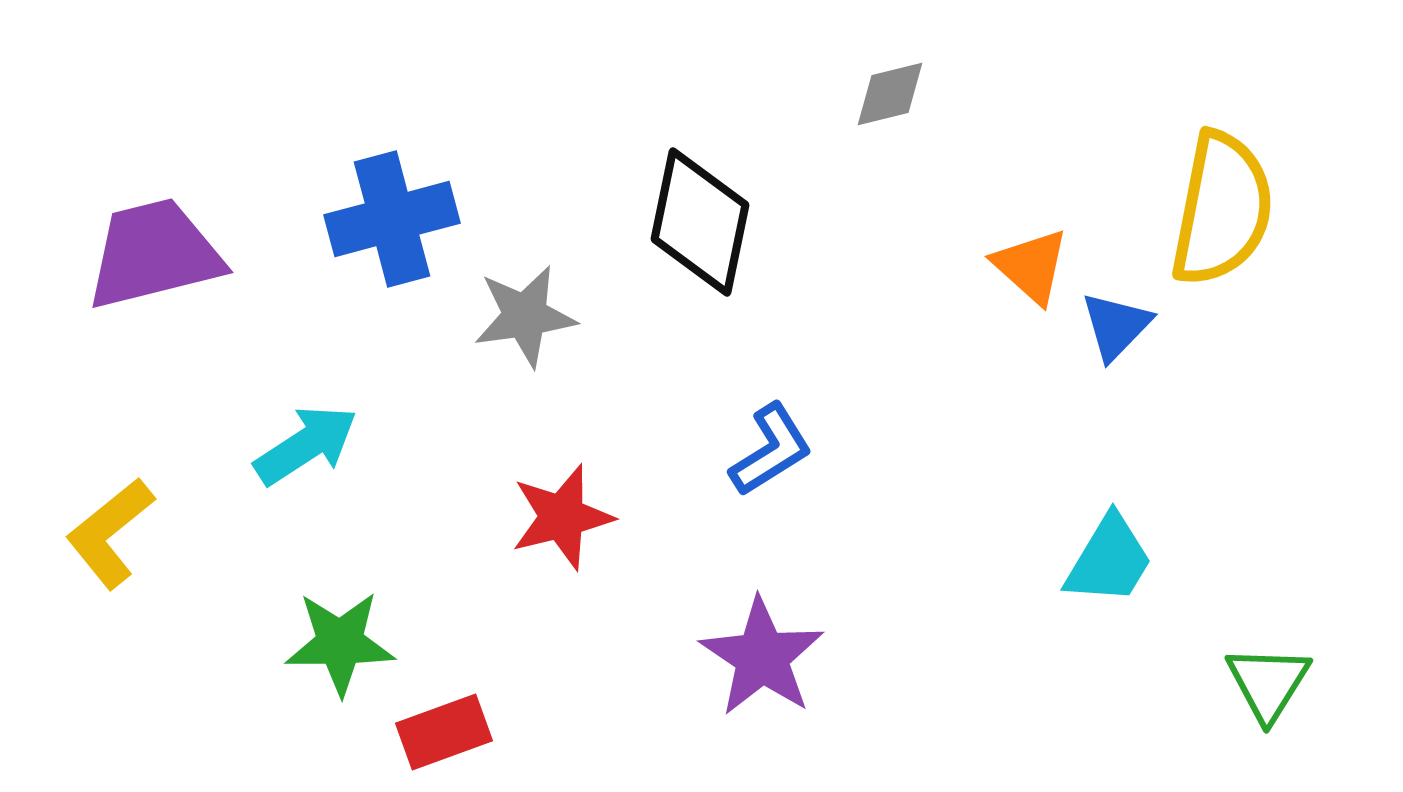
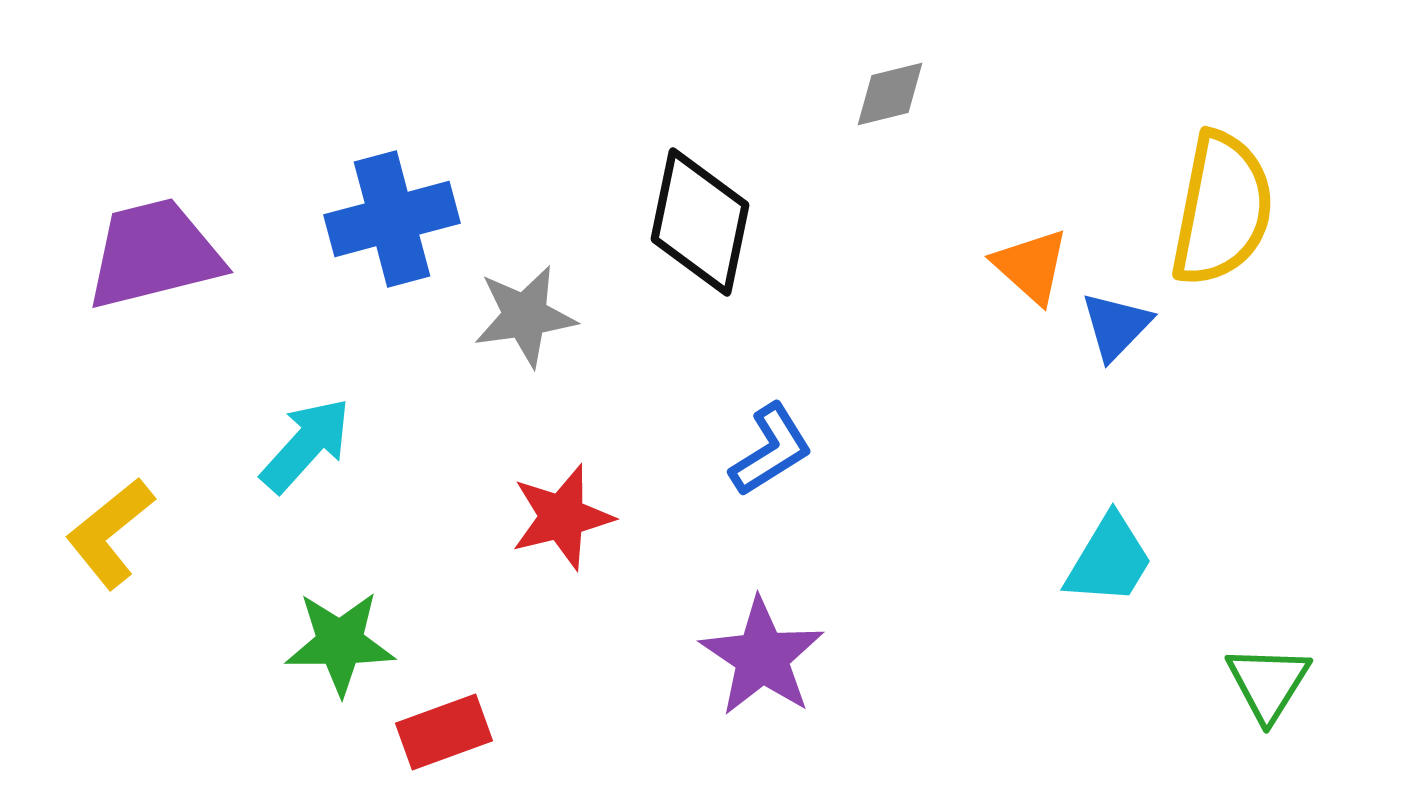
cyan arrow: rotated 15 degrees counterclockwise
